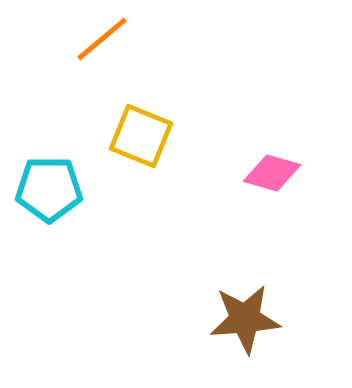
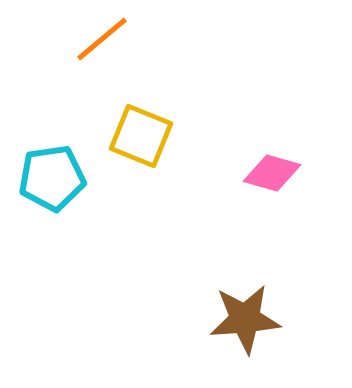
cyan pentagon: moved 3 px right, 11 px up; rotated 8 degrees counterclockwise
